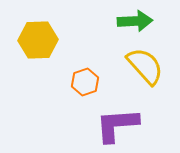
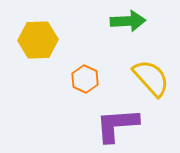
green arrow: moved 7 px left
yellow semicircle: moved 6 px right, 12 px down
orange hexagon: moved 3 px up; rotated 16 degrees counterclockwise
